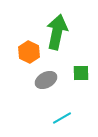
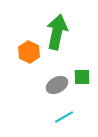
green square: moved 1 px right, 4 px down
gray ellipse: moved 11 px right, 5 px down
cyan line: moved 2 px right, 1 px up
